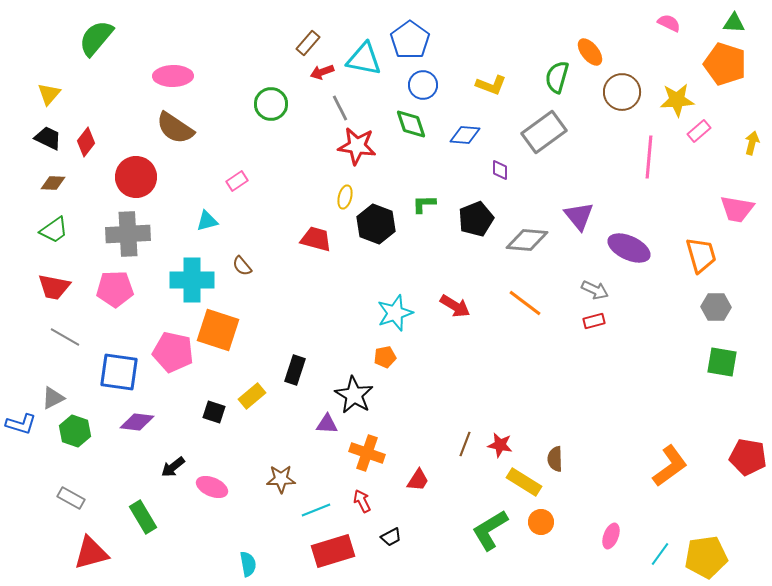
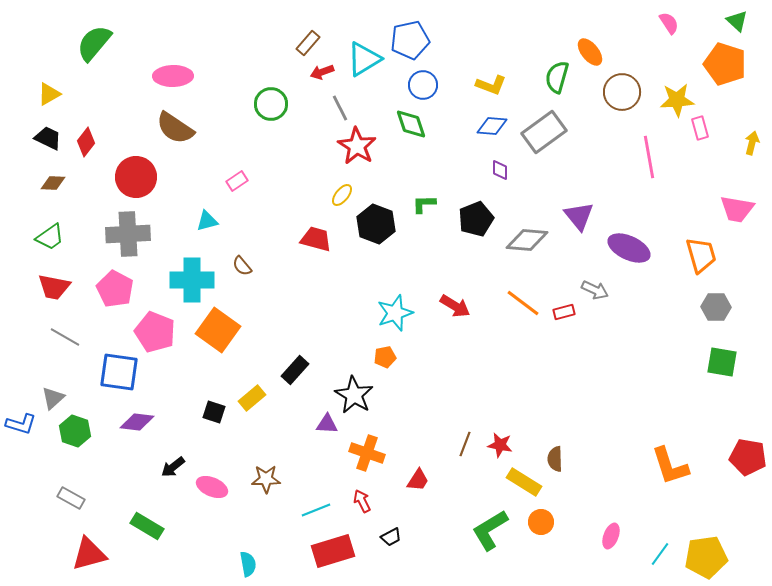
pink semicircle at (669, 23): rotated 30 degrees clockwise
green triangle at (734, 23): moved 3 px right, 2 px up; rotated 40 degrees clockwise
green semicircle at (96, 38): moved 2 px left, 5 px down
blue pentagon at (410, 40): rotated 24 degrees clockwise
cyan triangle at (364, 59): rotated 42 degrees counterclockwise
yellow triangle at (49, 94): rotated 20 degrees clockwise
pink rectangle at (699, 131): moved 1 px right, 3 px up; rotated 65 degrees counterclockwise
blue diamond at (465, 135): moved 27 px right, 9 px up
red star at (357, 146): rotated 24 degrees clockwise
pink line at (649, 157): rotated 15 degrees counterclockwise
yellow ellipse at (345, 197): moved 3 px left, 2 px up; rotated 25 degrees clockwise
green trapezoid at (54, 230): moved 4 px left, 7 px down
pink pentagon at (115, 289): rotated 30 degrees clockwise
orange line at (525, 303): moved 2 px left
red rectangle at (594, 321): moved 30 px left, 9 px up
orange square at (218, 330): rotated 18 degrees clockwise
pink pentagon at (173, 352): moved 18 px left, 20 px up; rotated 9 degrees clockwise
black rectangle at (295, 370): rotated 24 degrees clockwise
yellow rectangle at (252, 396): moved 2 px down
gray triangle at (53, 398): rotated 15 degrees counterclockwise
orange L-shape at (670, 466): rotated 108 degrees clockwise
brown star at (281, 479): moved 15 px left
green rectangle at (143, 517): moved 4 px right, 9 px down; rotated 28 degrees counterclockwise
red triangle at (91, 553): moved 2 px left, 1 px down
